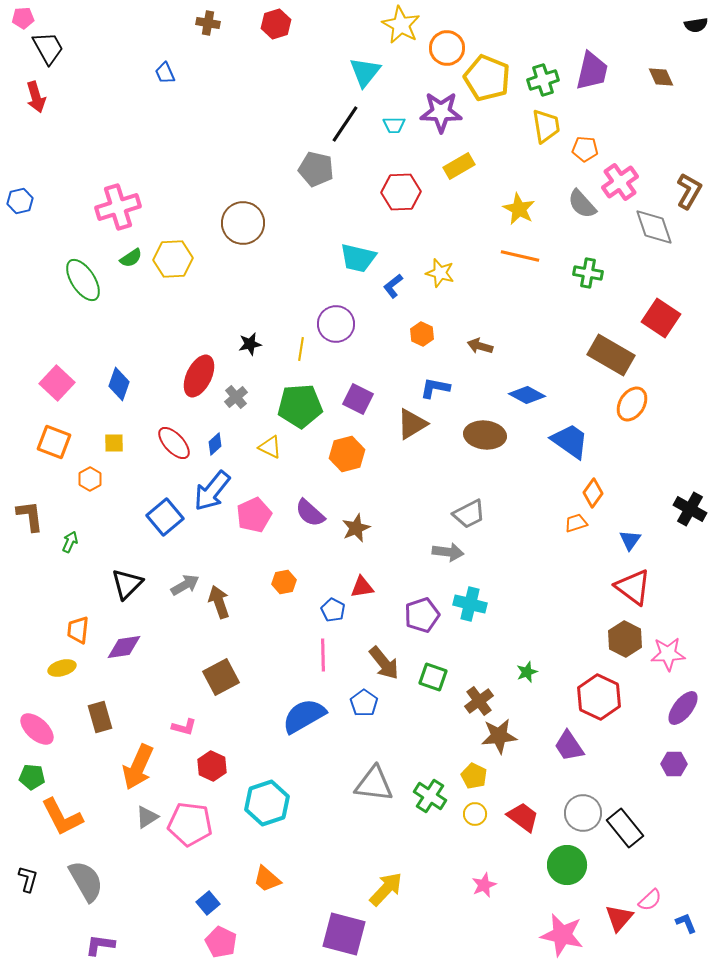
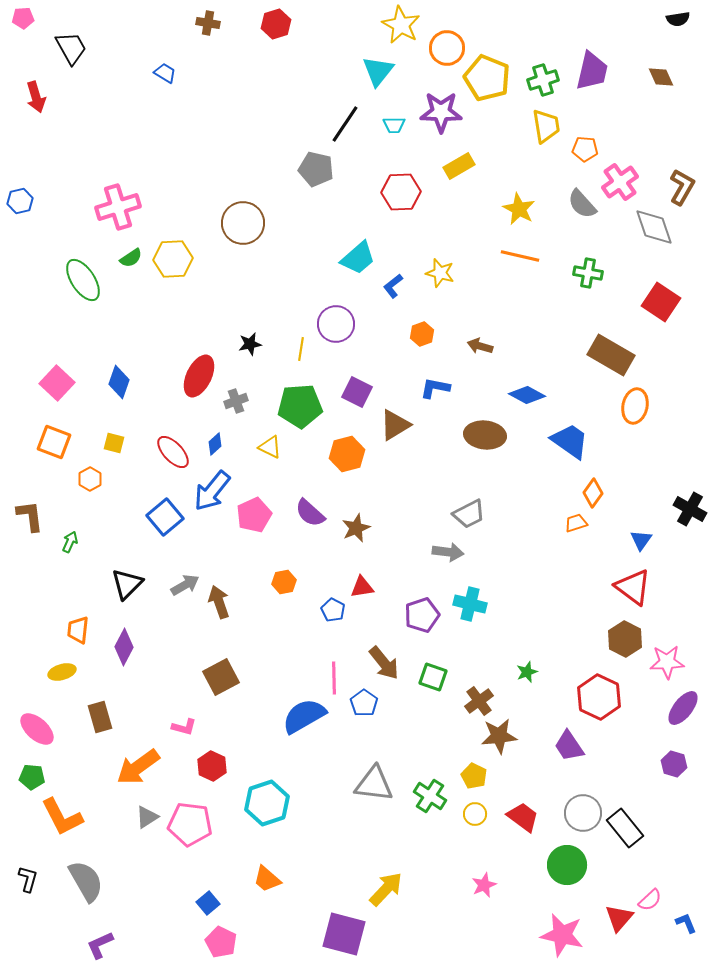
black semicircle at (696, 25): moved 18 px left, 6 px up
black trapezoid at (48, 48): moved 23 px right
cyan triangle at (365, 72): moved 13 px right, 1 px up
blue trapezoid at (165, 73): rotated 145 degrees clockwise
brown L-shape at (689, 191): moved 7 px left, 4 px up
cyan trapezoid at (358, 258): rotated 54 degrees counterclockwise
red square at (661, 318): moved 16 px up
orange hexagon at (422, 334): rotated 15 degrees clockwise
blue diamond at (119, 384): moved 2 px up
gray cross at (236, 397): moved 4 px down; rotated 20 degrees clockwise
purple square at (358, 399): moved 1 px left, 7 px up
orange ellipse at (632, 404): moved 3 px right, 2 px down; rotated 20 degrees counterclockwise
brown triangle at (412, 424): moved 17 px left, 1 px down
yellow square at (114, 443): rotated 15 degrees clockwise
red ellipse at (174, 443): moved 1 px left, 9 px down
blue triangle at (630, 540): moved 11 px right
purple diamond at (124, 647): rotated 54 degrees counterclockwise
pink star at (668, 654): moved 1 px left, 8 px down
pink line at (323, 655): moved 11 px right, 23 px down
yellow ellipse at (62, 668): moved 4 px down
purple hexagon at (674, 764): rotated 15 degrees clockwise
orange arrow at (138, 767): rotated 30 degrees clockwise
purple L-shape at (100, 945): rotated 32 degrees counterclockwise
